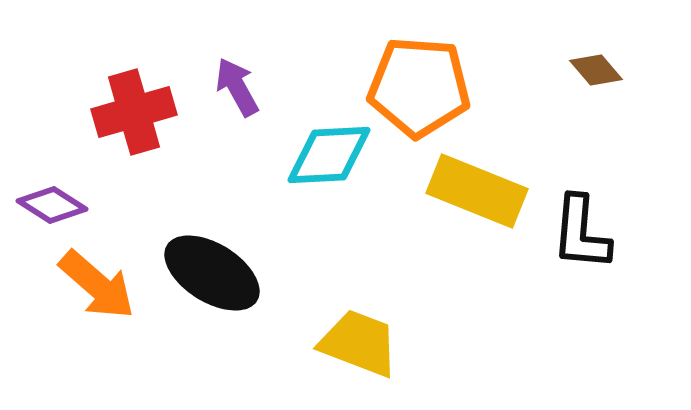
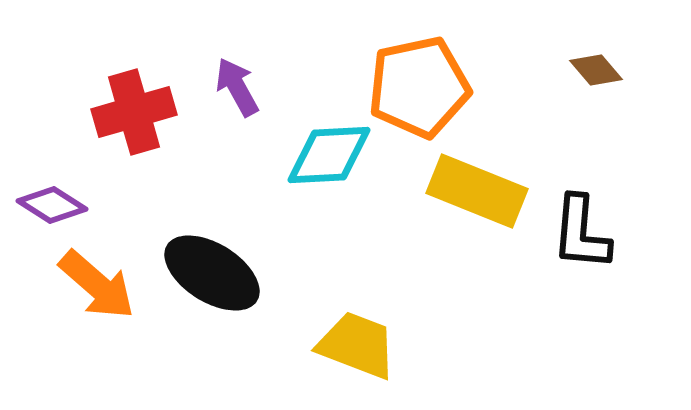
orange pentagon: rotated 16 degrees counterclockwise
yellow trapezoid: moved 2 px left, 2 px down
